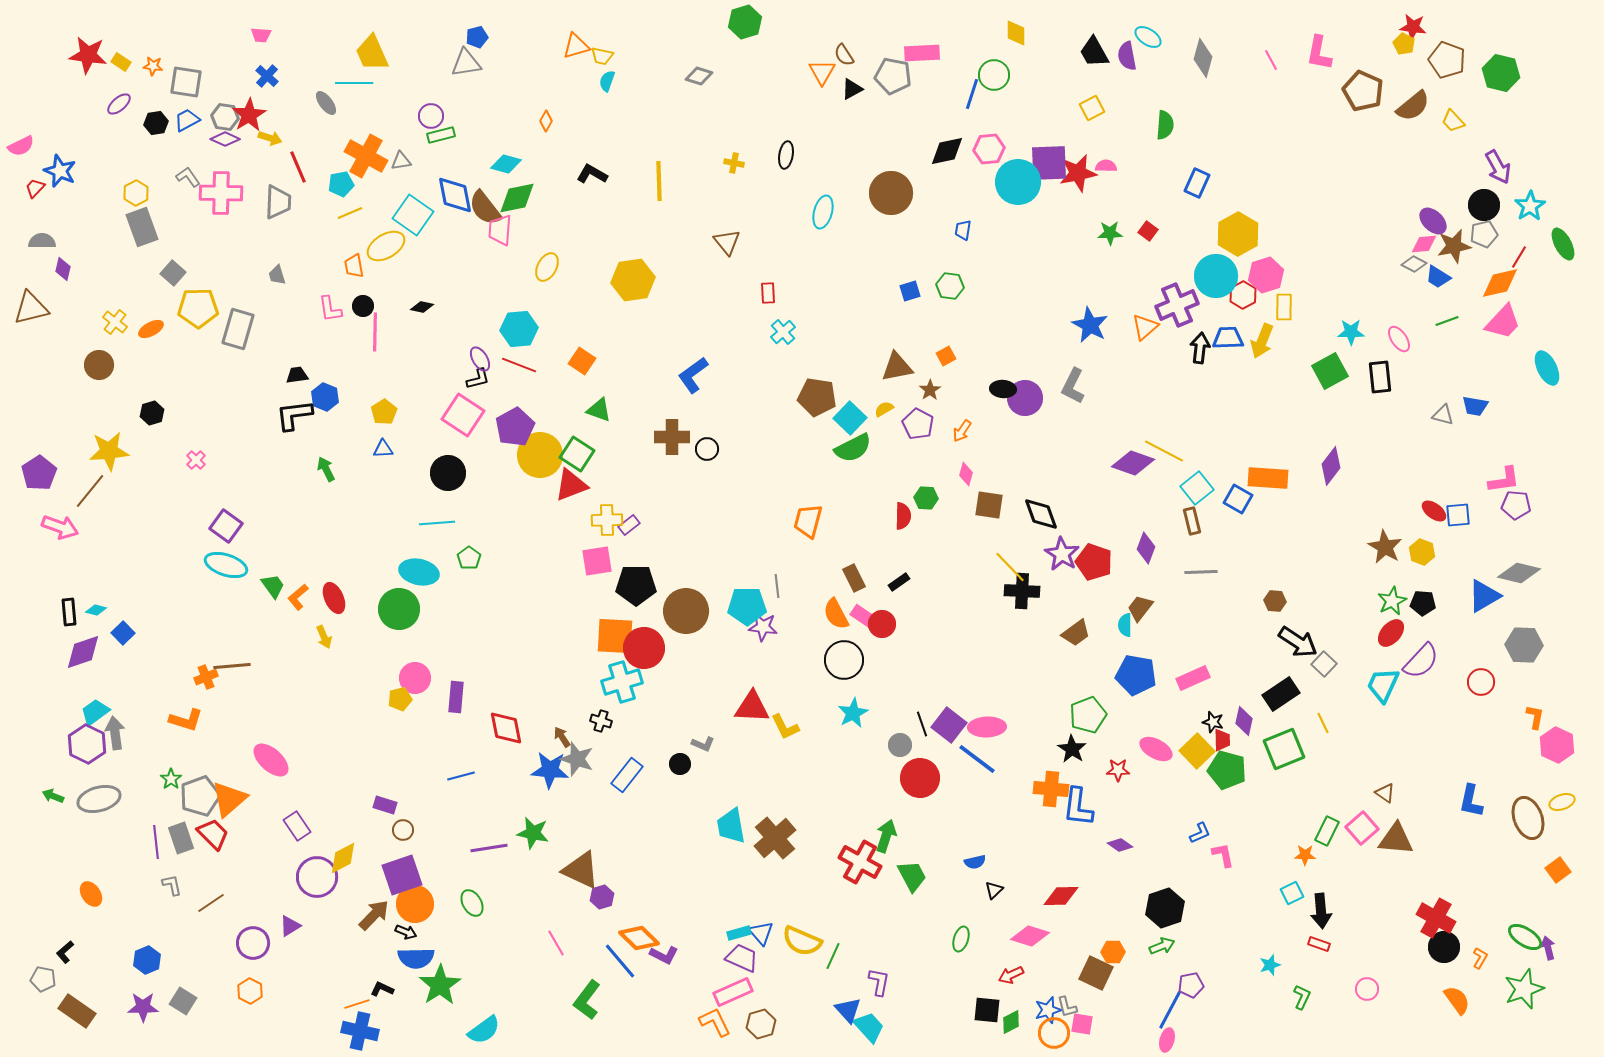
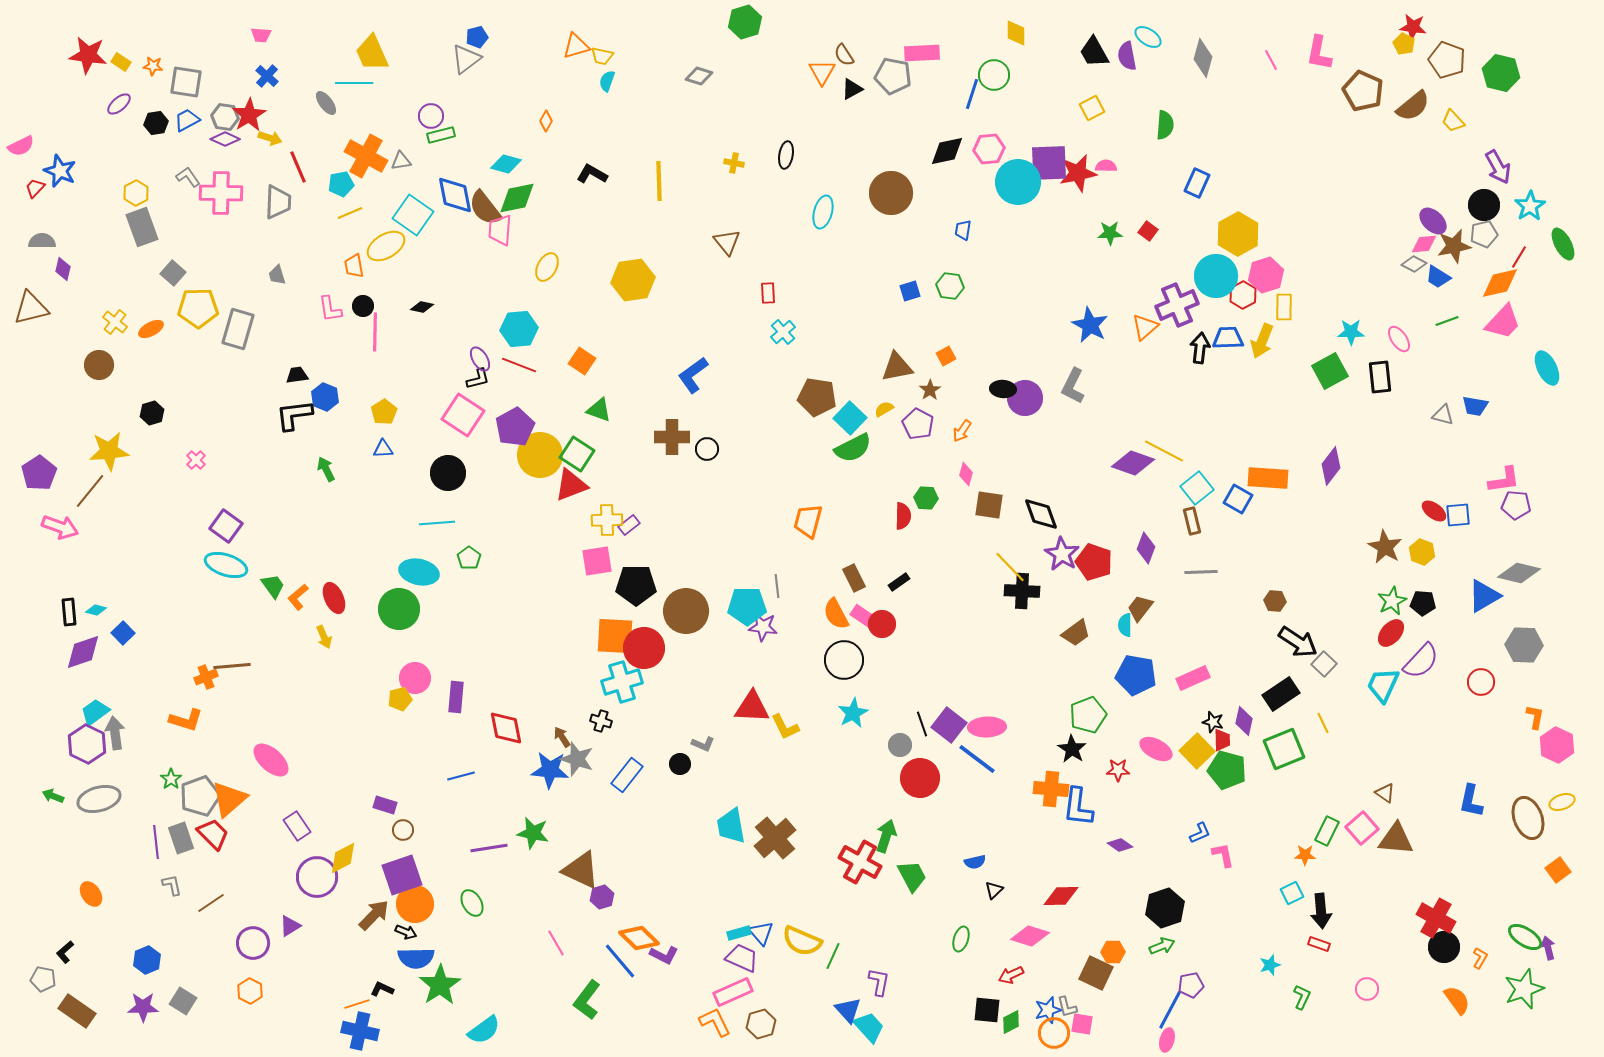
gray triangle at (466, 63): moved 4 px up; rotated 28 degrees counterclockwise
